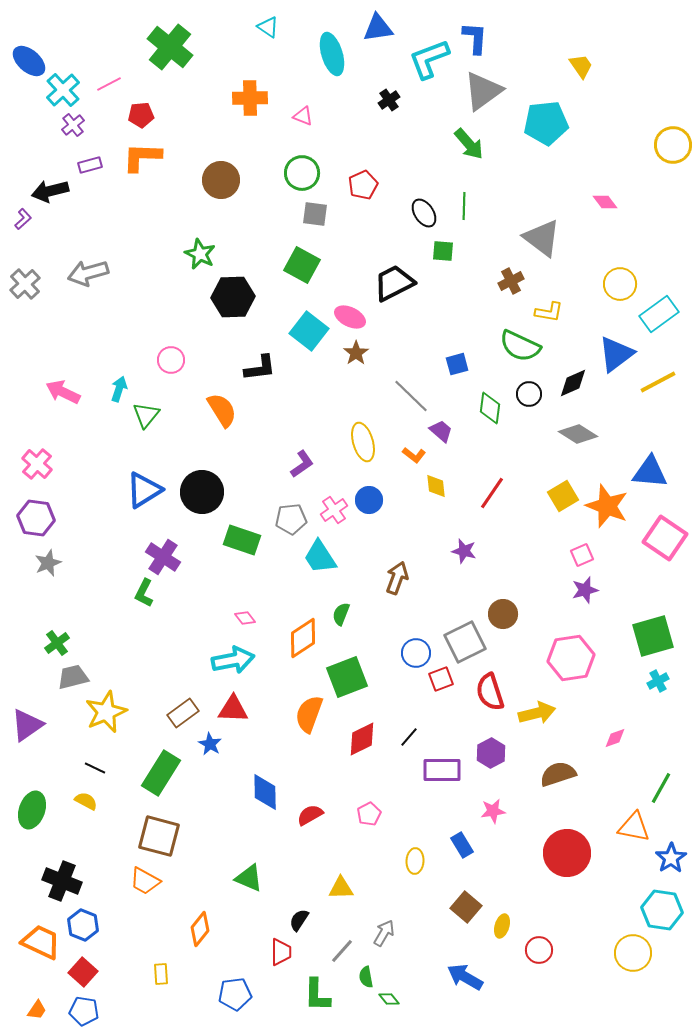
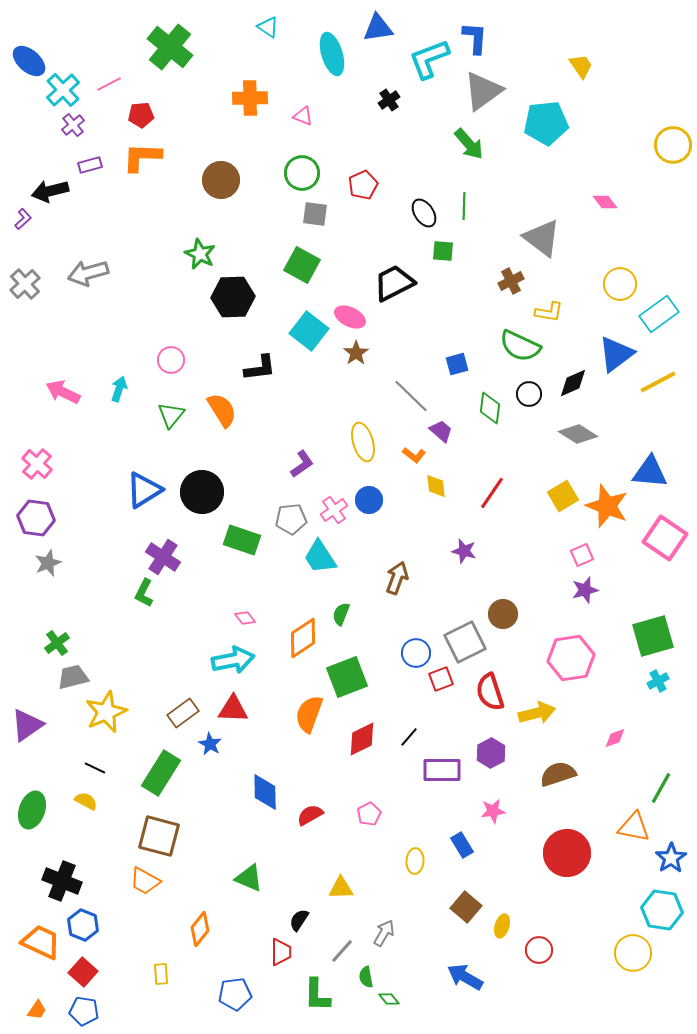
green triangle at (146, 415): moved 25 px right
